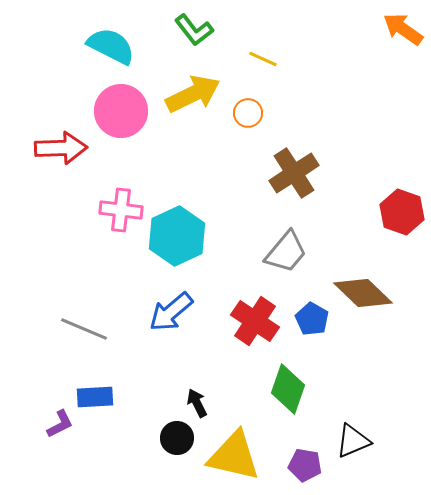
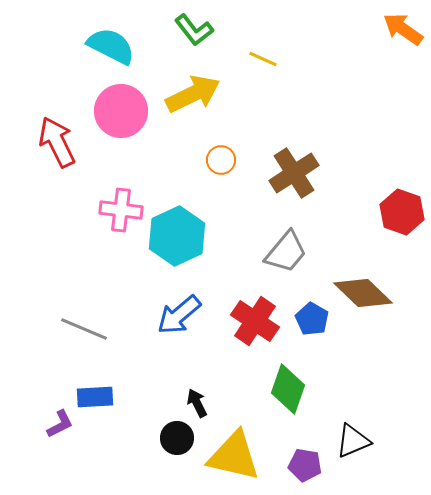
orange circle: moved 27 px left, 47 px down
red arrow: moved 4 px left, 6 px up; rotated 114 degrees counterclockwise
blue arrow: moved 8 px right, 3 px down
